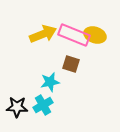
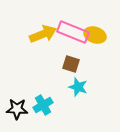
pink rectangle: moved 1 px left, 3 px up
cyan star: moved 28 px right, 5 px down; rotated 30 degrees clockwise
black star: moved 2 px down
